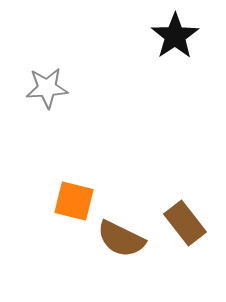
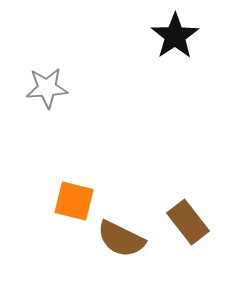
brown rectangle: moved 3 px right, 1 px up
